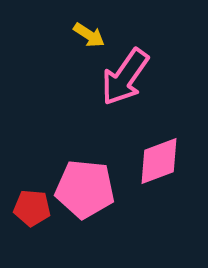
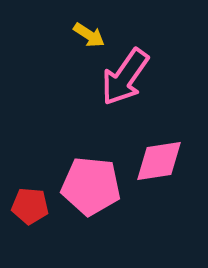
pink diamond: rotated 12 degrees clockwise
pink pentagon: moved 6 px right, 3 px up
red pentagon: moved 2 px left, 2 px up
